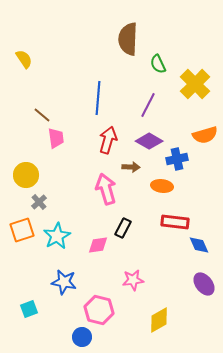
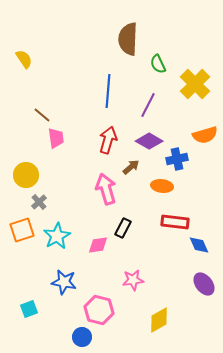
blue line: moved 10 px right, 7 px up
brown arrow: rotated 42 degrees counterclockwise
